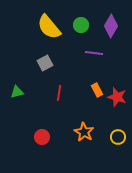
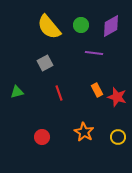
purple diamond: rotated 30 degrees clockwise
red line: rotated 28 degrees counterclockwise
